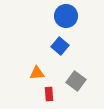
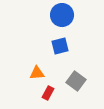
blue circle: moved 4 px left, 1 px up
blue square: rotated 36 degrees clockwise
red rectangle: moved 1 px left, 1 px up; rotated 32 degrees clockwise
